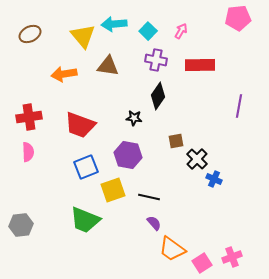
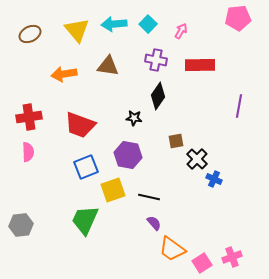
cyan square: moved 7 px up
yellow triangle: moved 6 px left, 6 px up
green trapezoid: rotated 92 degrees clockwise
